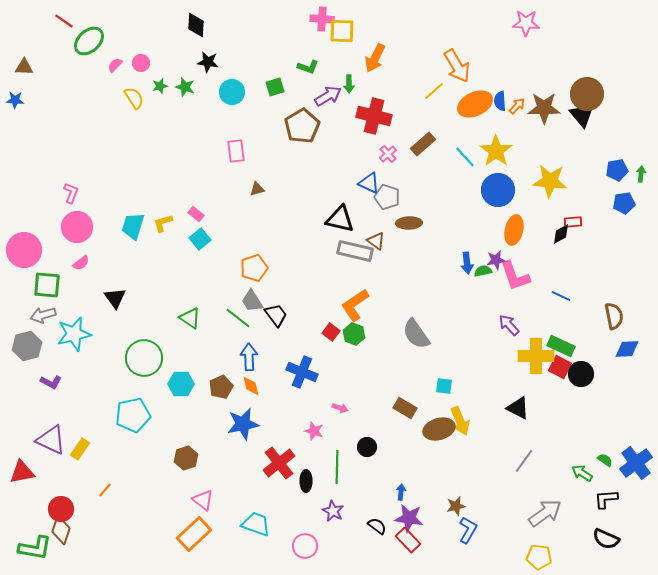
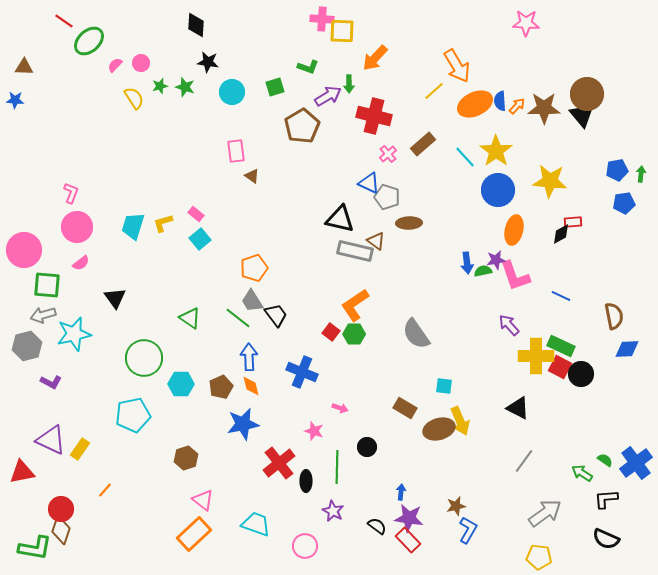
orange arrow at (375, 58): rotated 16 degrees clockwise
brown triangle at (257, 189): moved 5 px left, 13 px up; rotated 49 degrees clockwise
green hexagon at (354, 334): rotated 20 degrees counterclockwise
